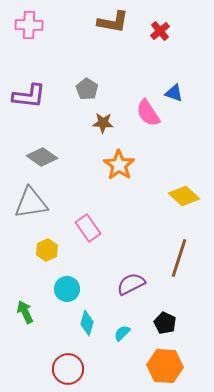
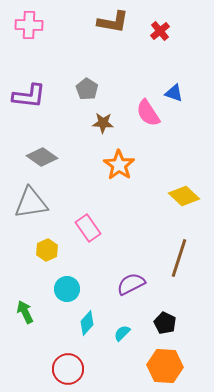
cyan diamond: rotated 25 degrees clockwise
